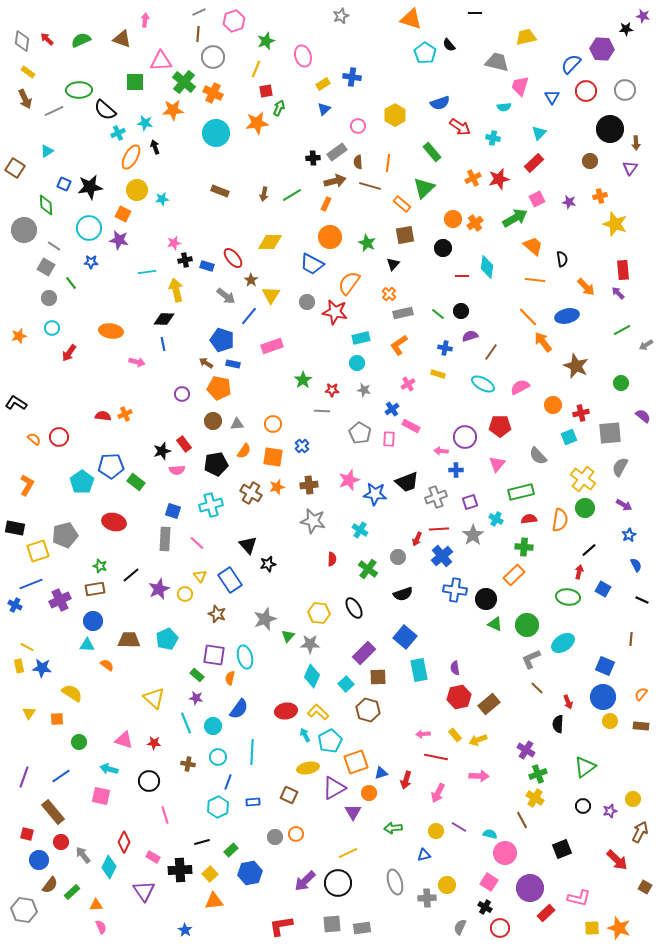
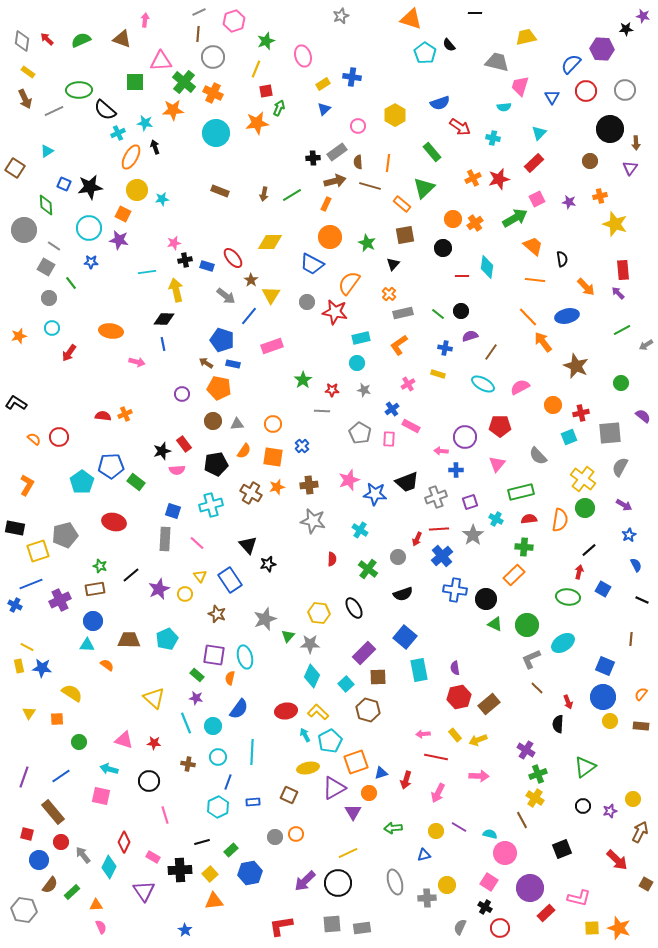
brown square at (645, 887): moved 1 px right, 3 px up
